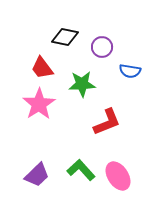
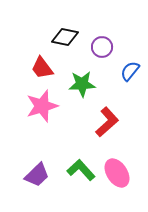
blue semicircle: rotated 120 degrees clockwise
pink star: moved 3 px right, 2 px down; rotated 16 degrees clockwise
red L-shape: rotated 20 degrees counterclockwise
pink ellipse: moved 1 px left, 3 px up
